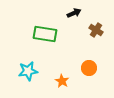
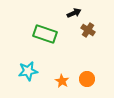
brown cross: moved 8 px left
green rectangle: rotated 10 degrees clockwise
orange circle: moved 2 px left, 11 px down
